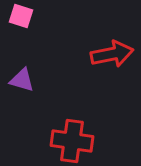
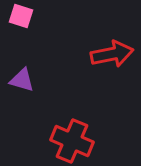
red cross: rotated 15 degrees clockwise
